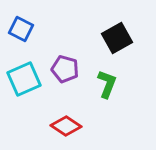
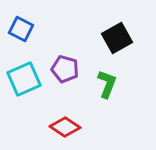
red diamond: moved 1 px left, 1 px down
